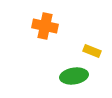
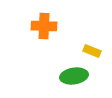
orange cross: moved 1 px left; rotated 10 degrees counterclockwise
